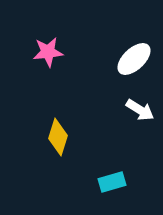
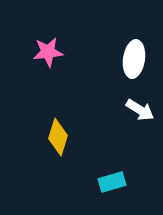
white ellipse: rotated 39 degrees counterclockwise
